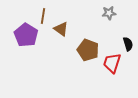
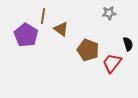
red trapezoid: rotated 20 degrees clockwise
